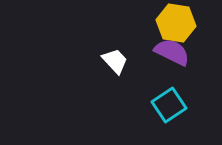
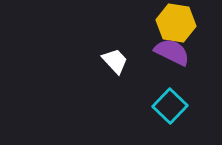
cyan square: moved 1 px right, 1 px down; rotated 12 degrees counterclockwise
